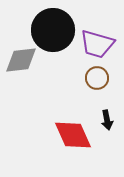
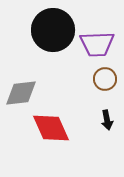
purple trapezoid: rotated 18 degrees counterclockwise
gray diamond: moved 33 px down
brown circle: moved 8 px right, 1 px down
red diamond: moved 22 px left, 7 px up
